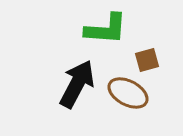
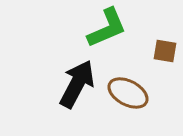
green L-shape: moved 1 px right, 1 px up; rotated 27 degrees counterclockwise
brown square: moved 18 px right, 9 px up; rotated 25 degrees clockwise
